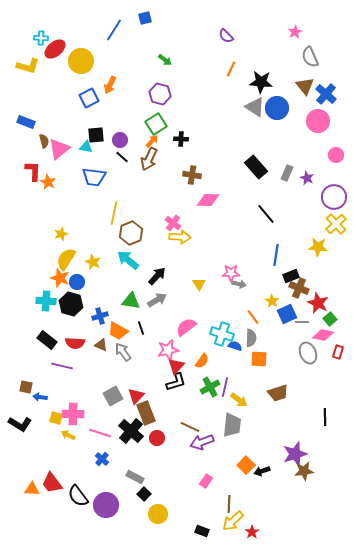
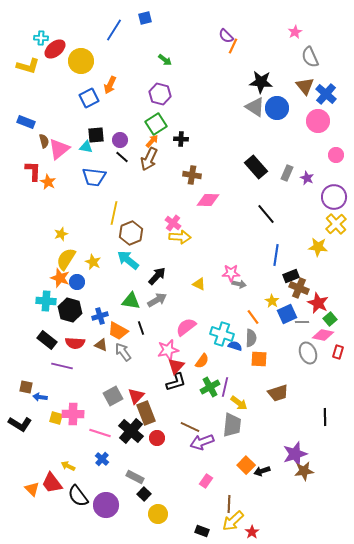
orange line at (231, 69): moved 2 px right, 23 px up
yellow triangle at (199, 284): rotated 32 degrees counterclockwise
black hexagon at (71, 304): moved 1 px left, 6 px down
yellow arrow at (239, 400): moved 3 px down
yellow arrow at (68, 435): moved 31 px down
orange triangle at (32, 489): rotated 42 degrees clockwise
